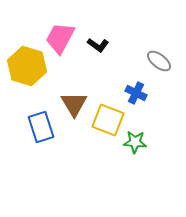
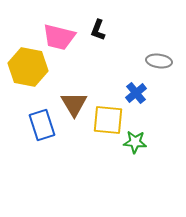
pink trapezoid: moved 1 px left, 1 px up; rotated 104 degrees counterclockwise
black L-shape: moved 15 px up; rotated 75 degrees clockwise
gray ellipse: rotated 30 degrees counterclockwise
yellow hexagon: moved 1 px right, 1 px down; rotated 6 degrees counterclockwise
blue cross: rotated 25 degrees clockwise
yellow square: rotated 16 degrees counterclockwise
blue rectangle: moved 1 px right, 2 px up
